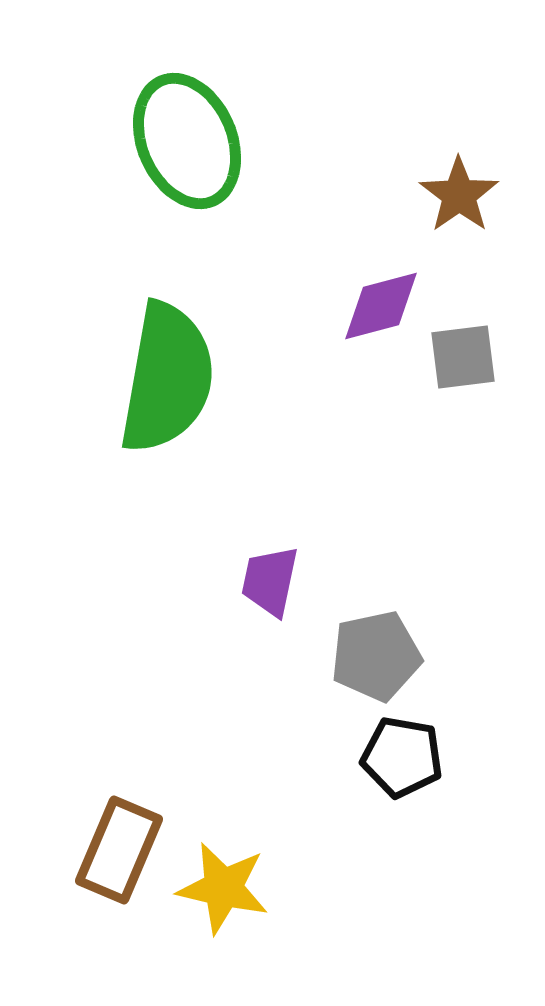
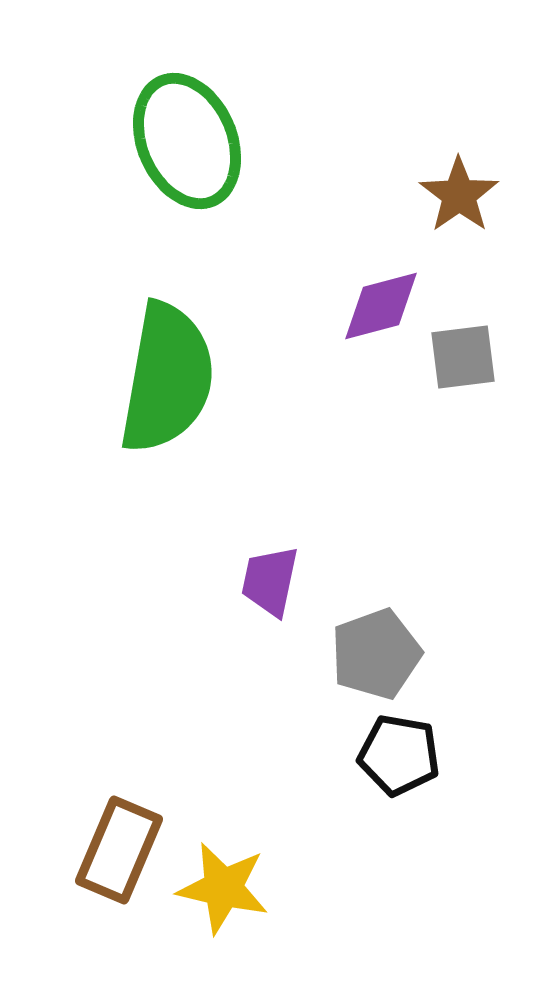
gray pentagon: moved 2 px up; rotated 8 degrees counterclockwise
black pentagon: moved 3 px left, 2 px up
